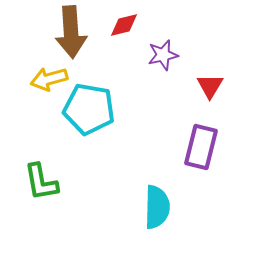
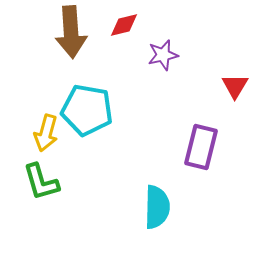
yellow arrow: moved 3 px left, 54 px down; rotated 60 degrees counterclockwise
red triangle: moved 25 px right
cyan pentagon: moved 2 px left, 1 px down
green L-shape: rotated 6 degrees counterclockwise
